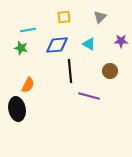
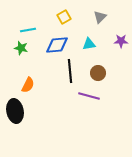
yellow square: rotated 24 degrees counterclockwise
cyan triangle: rotated 40 degrees counterclockwise
brown circle: moved 12 px left, 2 px down
black ellipse: moved 2 px left, 2 px down
